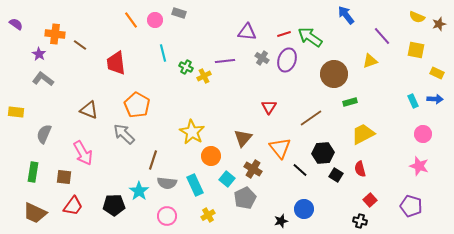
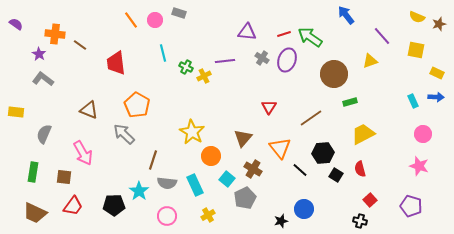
blue arrow at (435, 99): moved 1 px right, 2 px up
